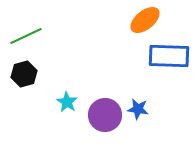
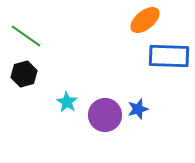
green line: rotated 60 degrees clockwise
blue star: rotated 25 degrees counterclockwise
